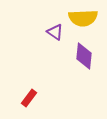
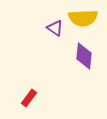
purple triangle: moved 4 px up
